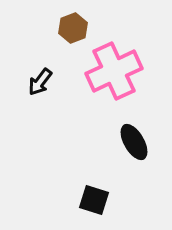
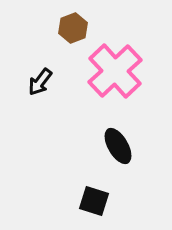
pink cross: moved 1 px right; rotated 18 degrees counterclockwise
black ellipse: moved 16 px left, 4 px down
black square: moved 1 px down
